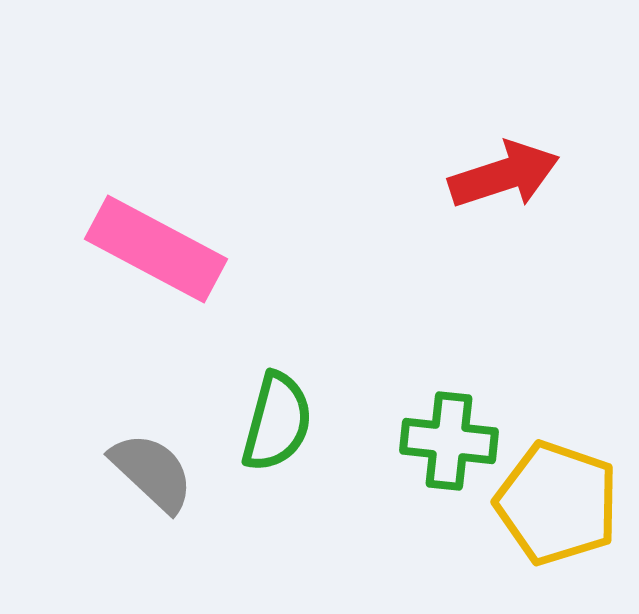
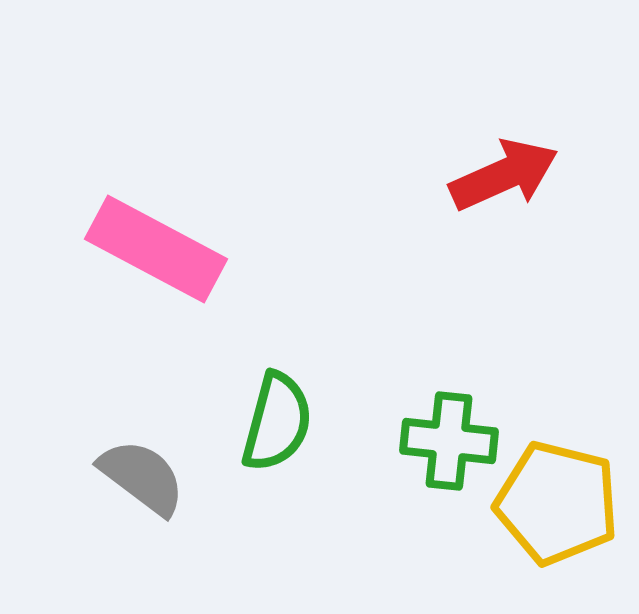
red arrow: rotated 6 degrees counterclockwise
gray semicircle: moved 10 px left, 5 px down; rotated 6 degrees counterclockwise
yellow pentagon: rotated 5 degrees counterclockwise
